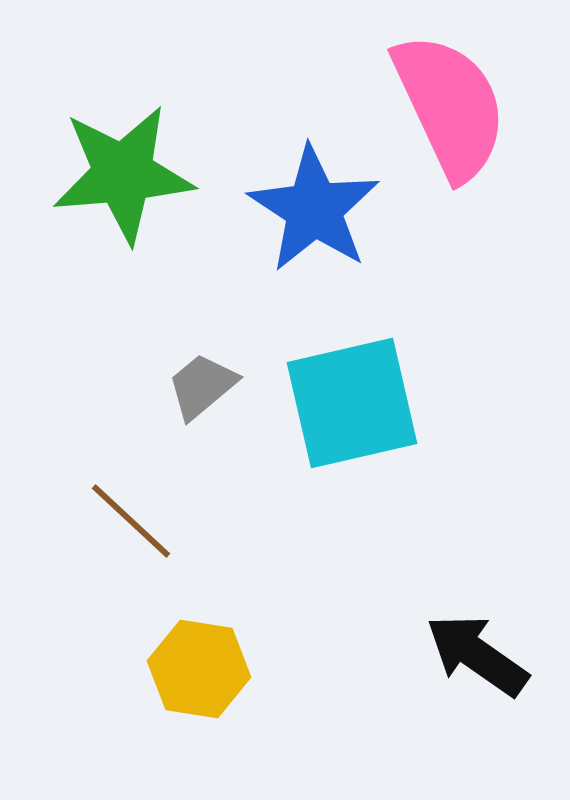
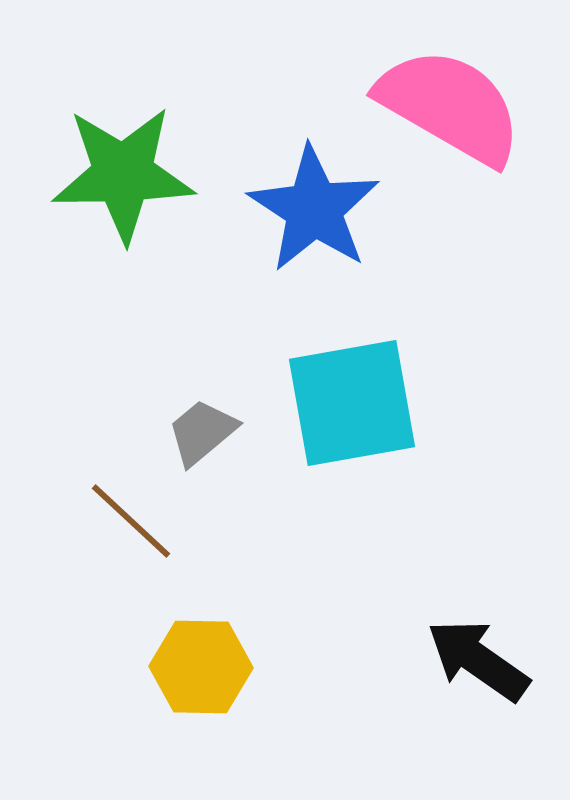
pink semicircle: rotated 35 degrees counterclockwise
green star: rotated 4 degrees clockwise
gray trapezoid: moved 46 px down
cyan square: rotated 3 degrees clockwise
black arrow: moved 1 px right, 5 px down
yellow hexagon: moved 2 px right, 2 px up; rotated 8 degrees counterclockwise
